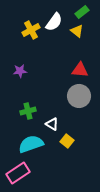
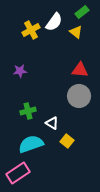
yellow triangle: moved 1 px left, 1 px down
white triangle: moved 1 px up
